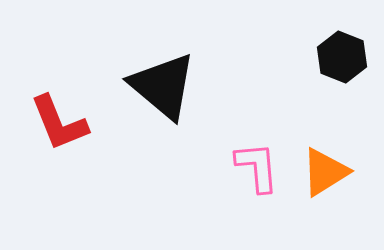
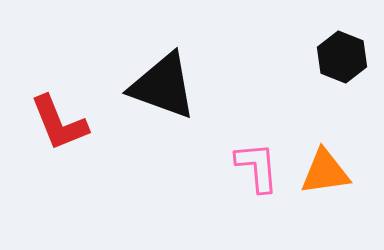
black triangle: rotated 20 degrees counterclockwise
orange triangle: rotated 24 degrees clockwise
